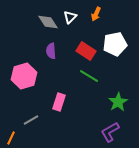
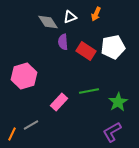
white triangle: rotated 24 degrees clockwise
white pentagon: moved 2 px left, 3 px down
purple semicircle: moved 12 px right, 9 px up
green line: moved 15 px down; rotated 42 degrees counterclockwise
pink rectangle: rotated 24 degrees clockwise
gray line: moved 5 px down
purple L-shape: moved 2 px right
orange line: moved 1 px right, 4 px up
